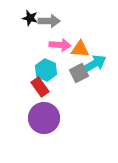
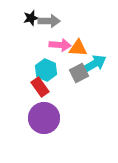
black star: moved 1 px right; rotated 28 degrees counterclockwise
orange triangle: moved 2 px left, 1 px up
